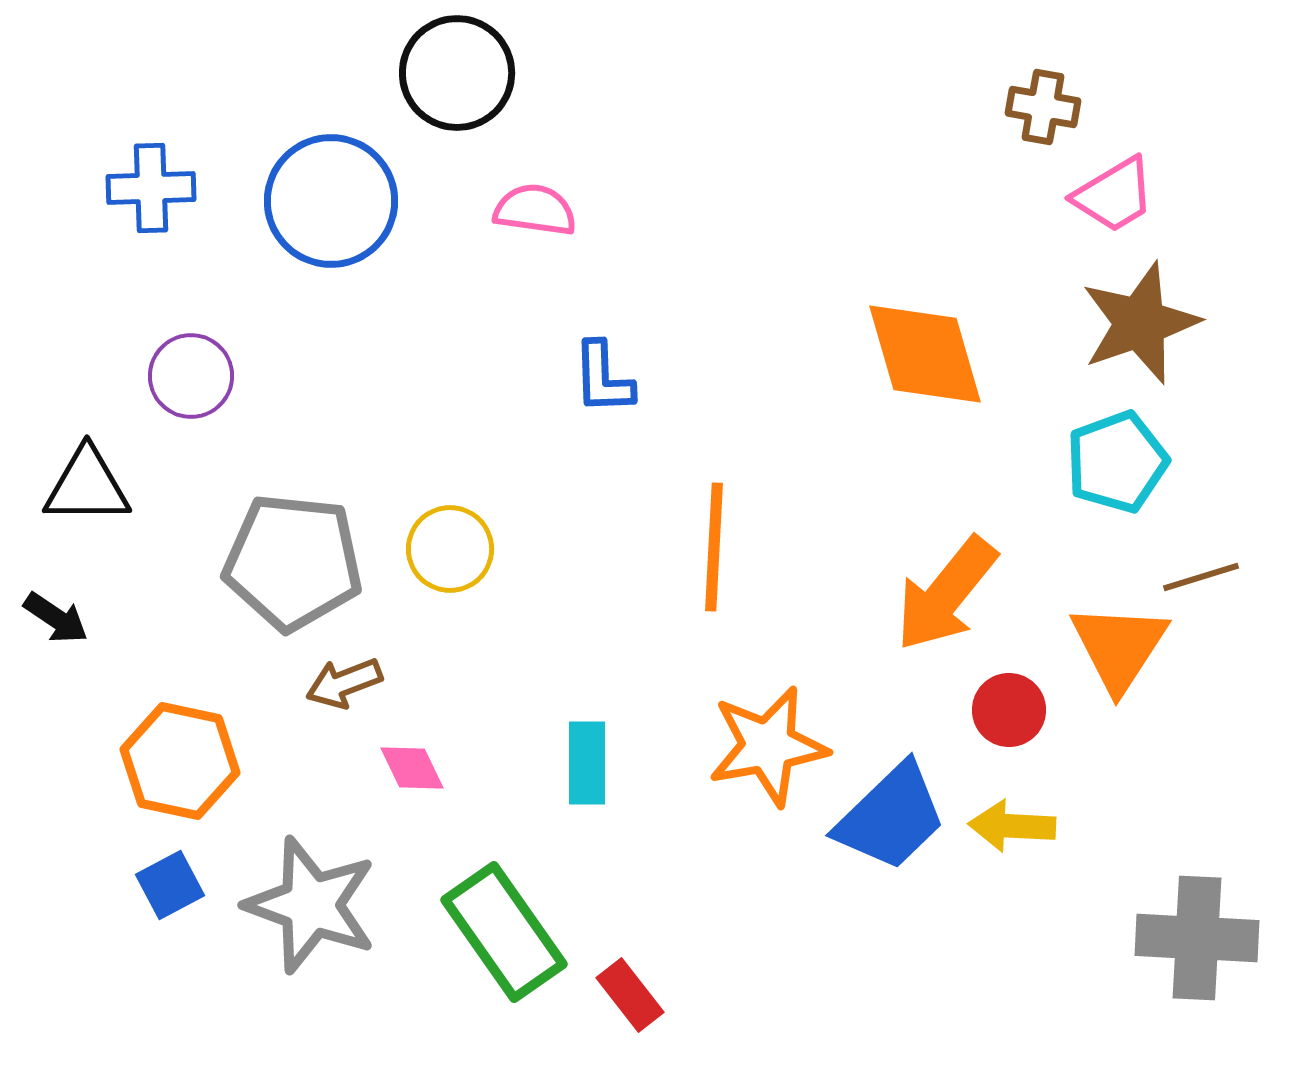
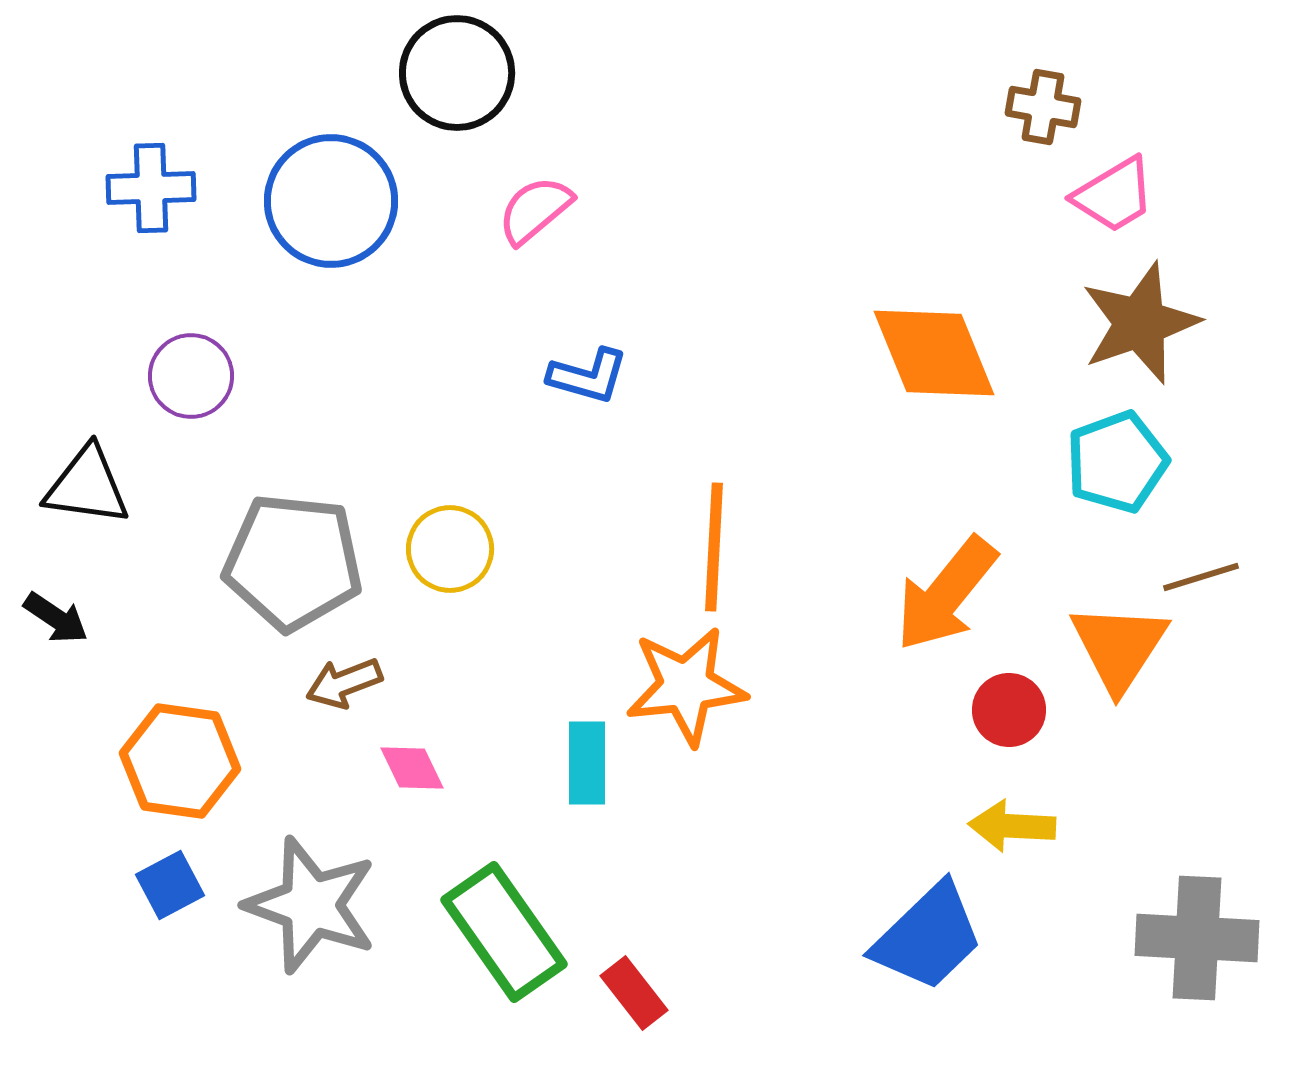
pink semicircle: rotated 48 degrees counterclockwise
orange diamond: moved 9 px right, 1 px up; rotated 6 degrees counterclockwise
blue L-shape: moved 15 px left, 2 px up; rotated 72 degrees counterclockwise
black triangle: rotated 8 degrees clockwise
orange star: moved 82 px left, 60 px up; rotated 4 degrees clockwise
orange hexagon: rotated 4 degrees counterclockwise
blue trapezoid: moved 37 px right, 120 px down
red rectangle: moved 4 px right, 2 px up
